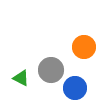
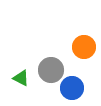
blue circle: moved 3 px left
